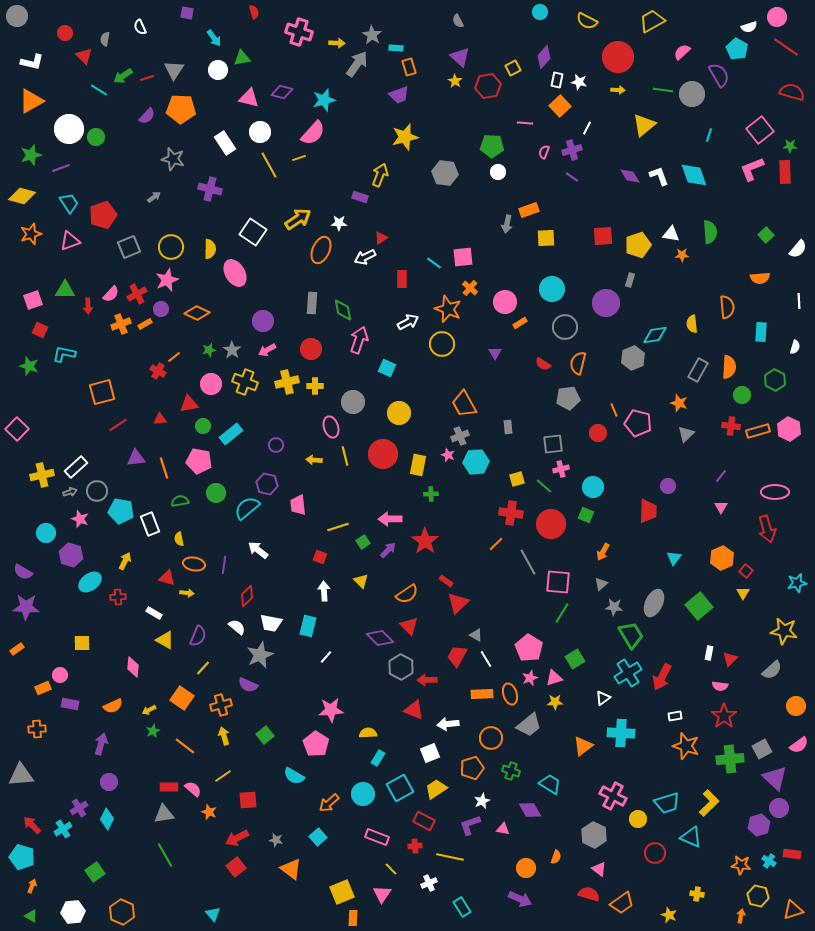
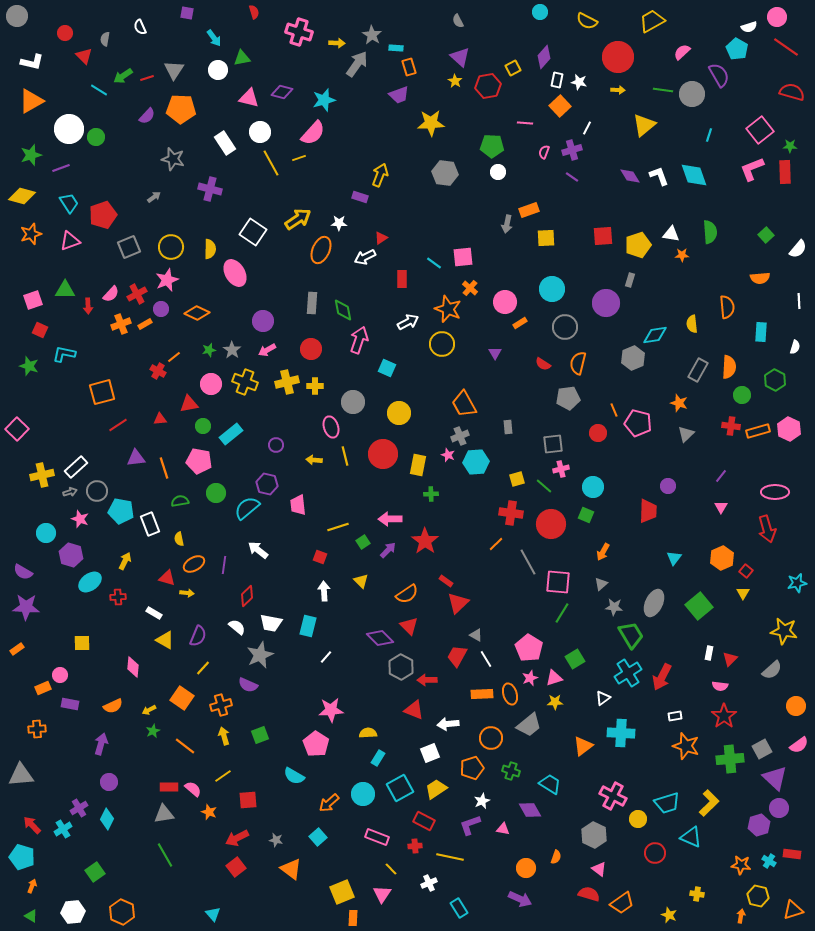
yellow star at (405, 137): moved 26 px right, 14 px up; rotated 12 degrees clockwise
yellow line at (269, 165): moved 2 px right, 2 px up
orange ellipse at (194, 564): rotated 40 degrees counterclockwise
green square at (265, 735): moved 5 px left; rotated 18 degrees clockwise
cyan rectangle at (462, 907): moved 3 px left, 1 px down
